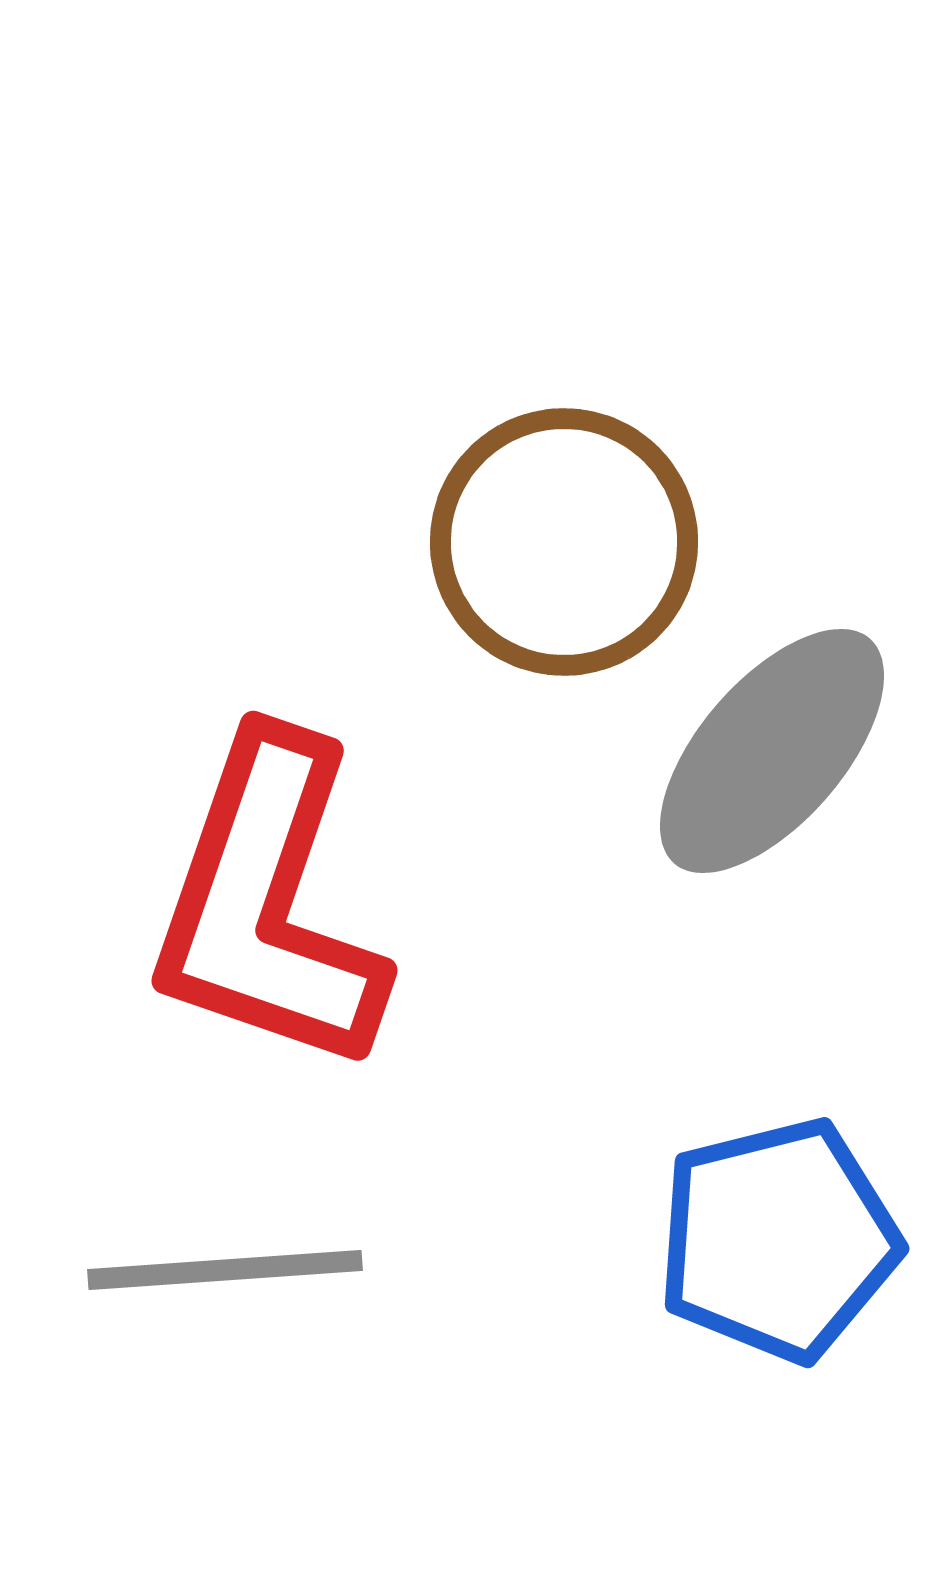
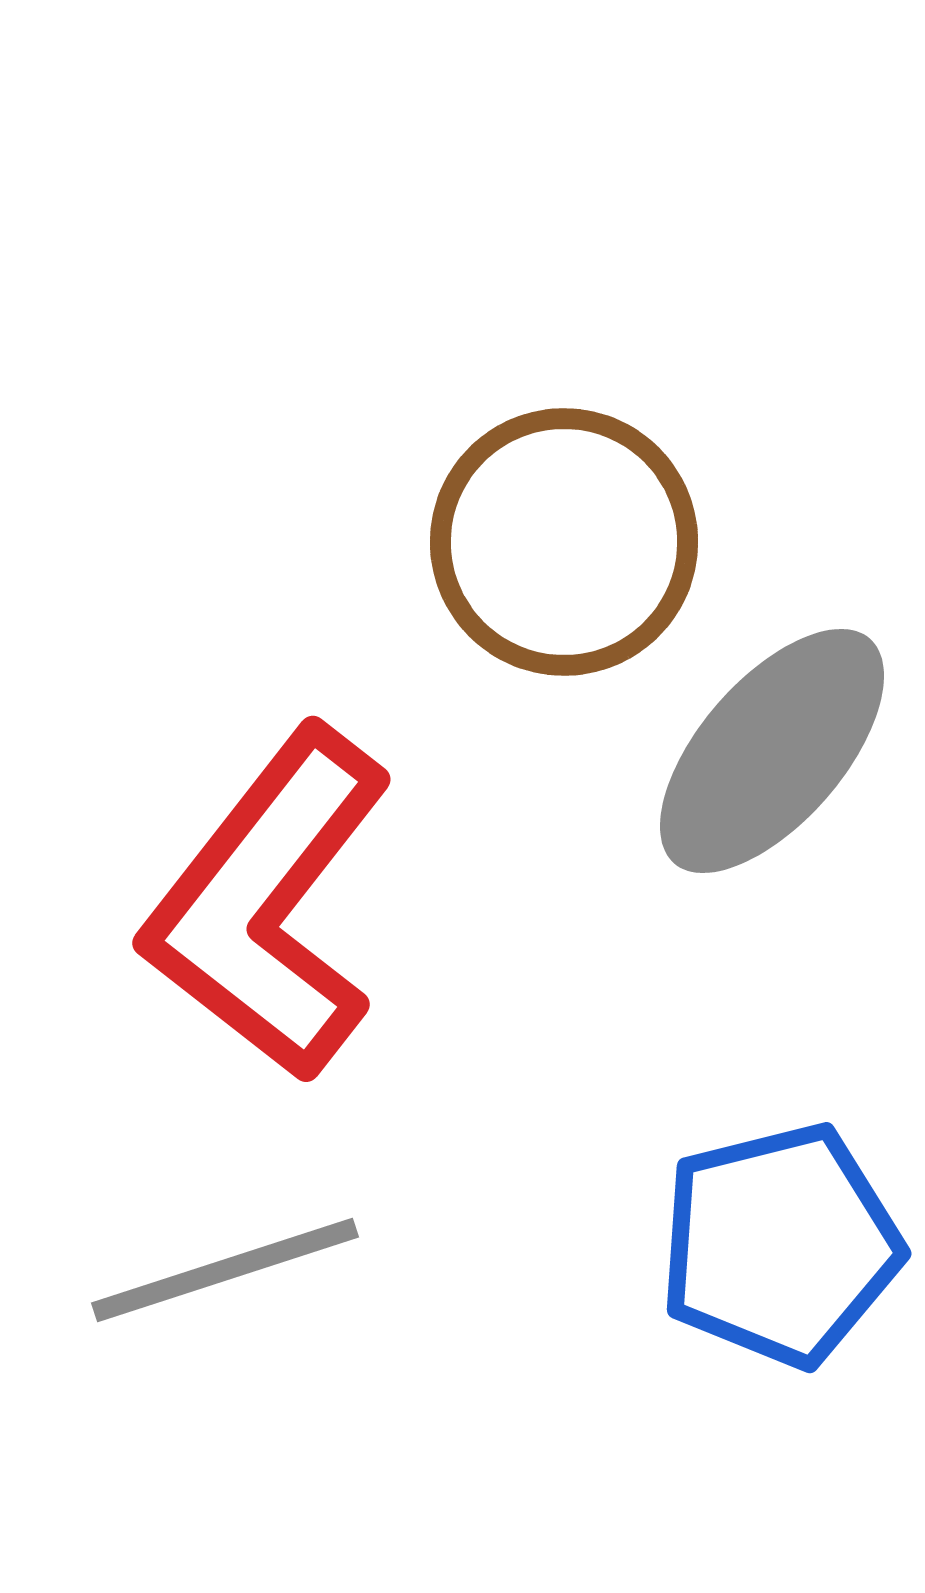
red L-shape: rotated 19 degrees clockwise
blue pentagon: moved 2 px right, 5 px down
gray line: rotated 14 degrees counterclockwise
